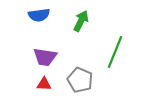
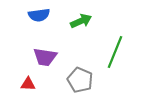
green arrow: rotated 40 degrees clockwise
red triangle: moved 16 px left
